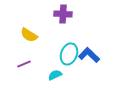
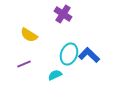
purple cross: rotated 30 degrees clockwise
